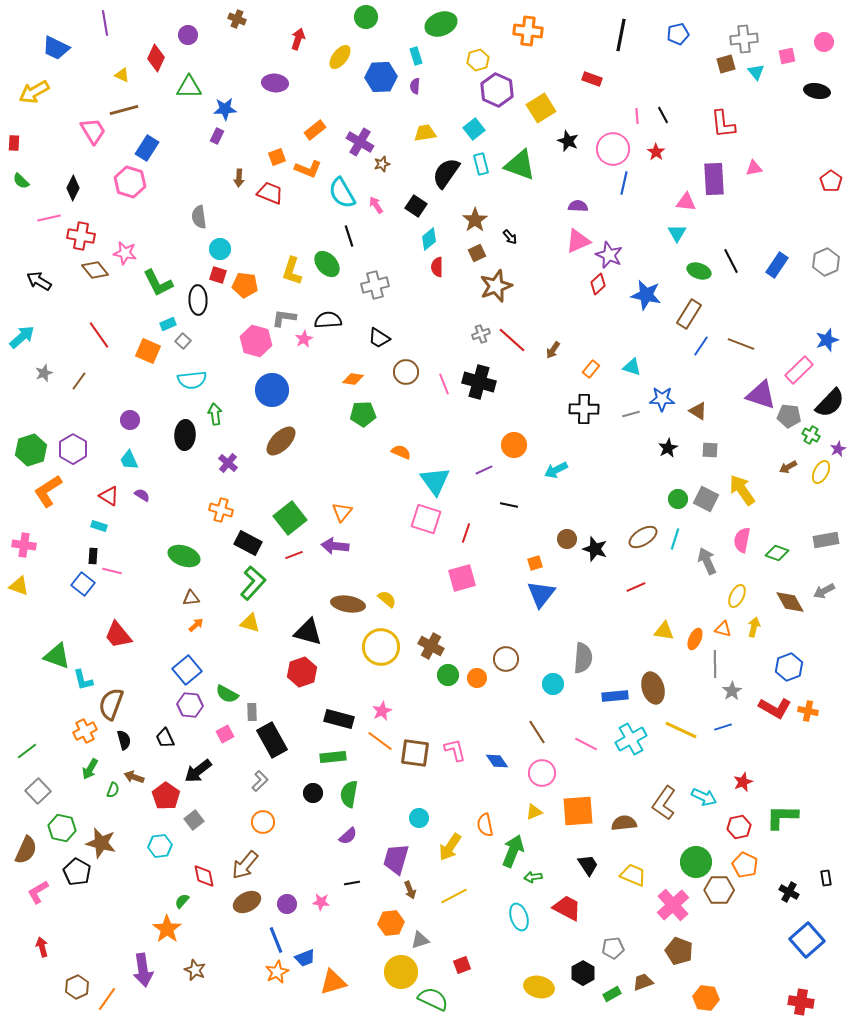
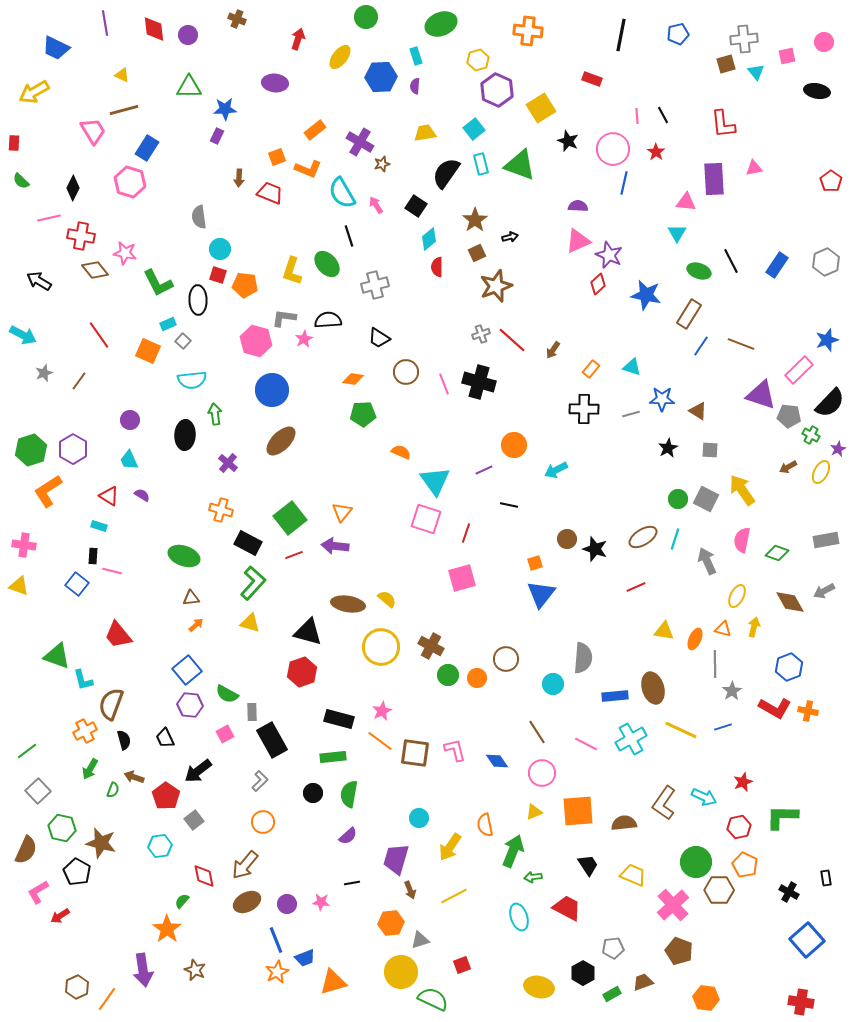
red diamond at (156, 58): moved 2 px left, 29 px up; rotated 32 degrees counterclockwise
black arrow at (510, 237): rotated 63 degrees counterclockwise
cyan arrow at (22, 337): moved 1 px right, 2 px up; rotated 68 degrees clockwise
blue square at (83, 584): moved 6 px left
red arrow at (42, 947): moved 18 px right, 31 px up; rotated 108 degrees counterclockwise
